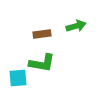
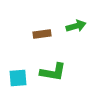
green L-shape: moved 11 px right, 9 px down
